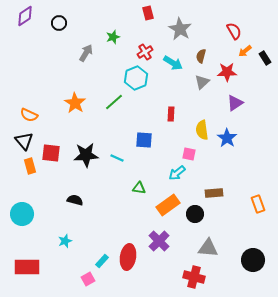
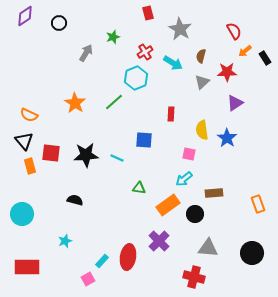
cyan arrow at (177, 173): moved 7 px right, 6 px down
black circle at (253, 260): moved 1 px left, 7 px up
